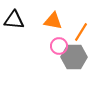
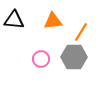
orange triangle: rotated 18 degrees counterclockwise
pink circle: moved 18 px left, 13 px down
